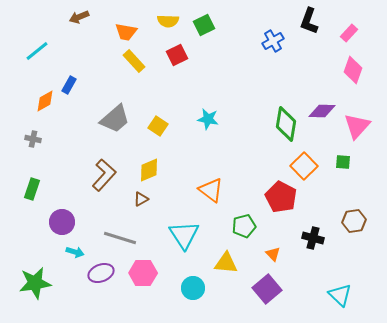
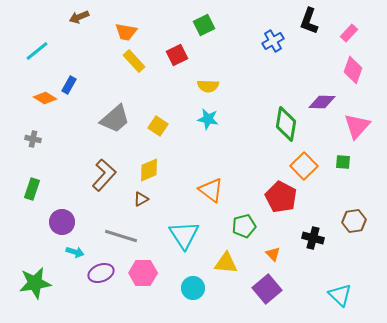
yellow semicircle at (168, 21): moved 40 px right, 65 px down
orange diamond at (45, 101): moved 3 px up; rotated 60 degrees clockwise
purple diamond at (322, 111): moved 9 px up
gray line at (120, 238): moved 1 px right, 2 px up
